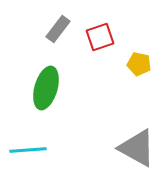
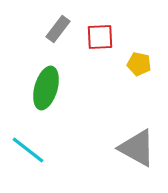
red square: rotated 16 degrees clockwise
cyan line: rotated 42 degrees clockwise
